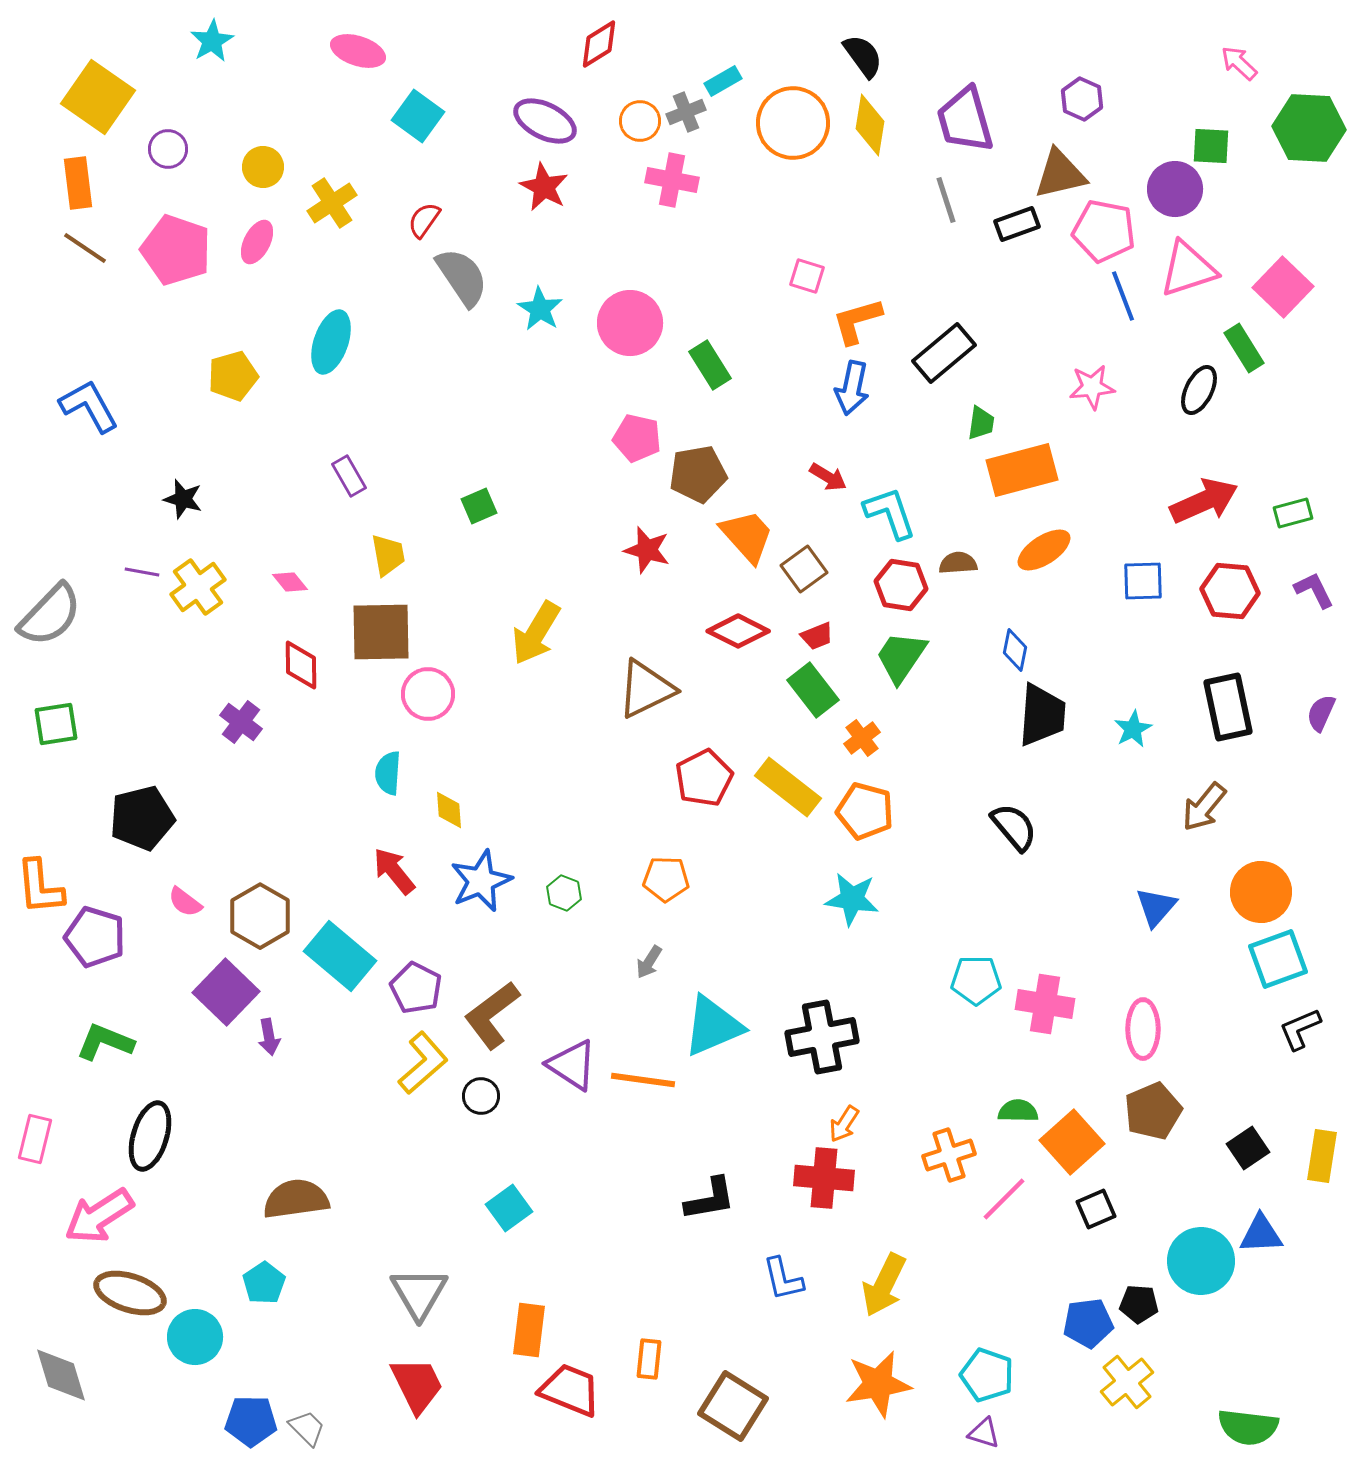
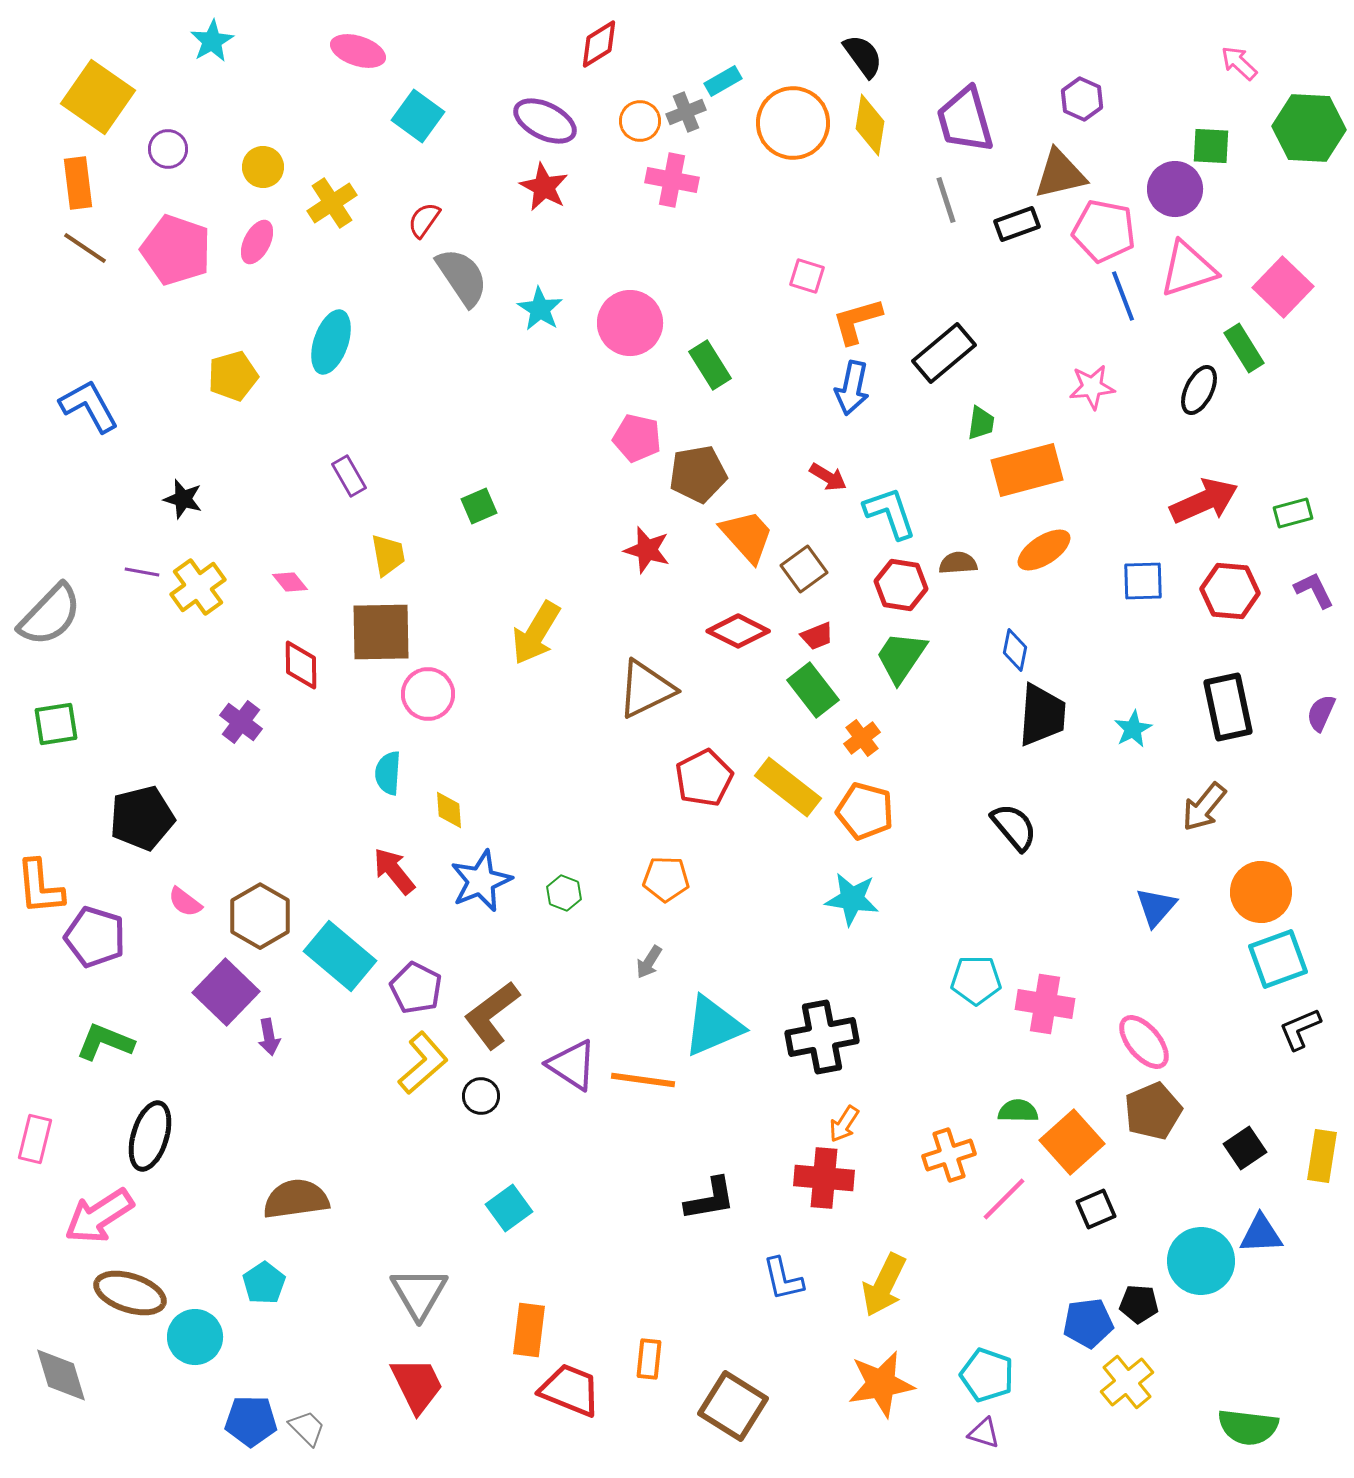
orange rectangle at (1022, 470): moved 5 px right
pink ellipse at (1143, 1029): moved 1 px right, 13 px down; rotated 40 degrees counterclockwise
black square at (1248, 1148): moved 3 px left
orange star at (878, 1384): moved 3 px right
